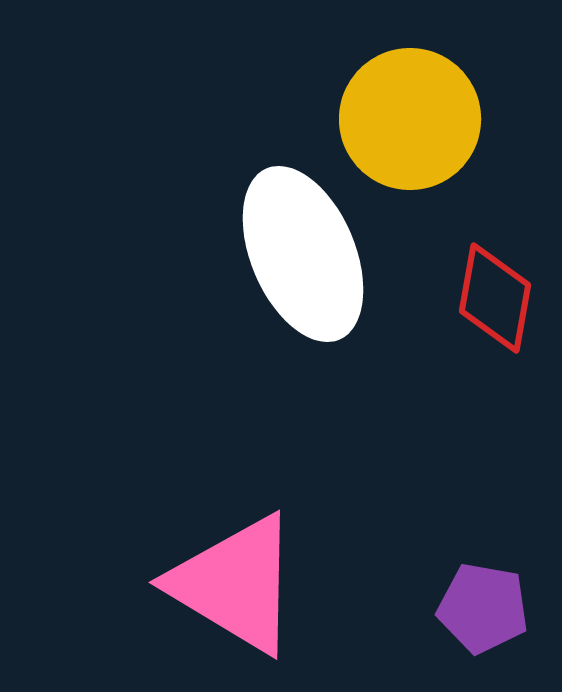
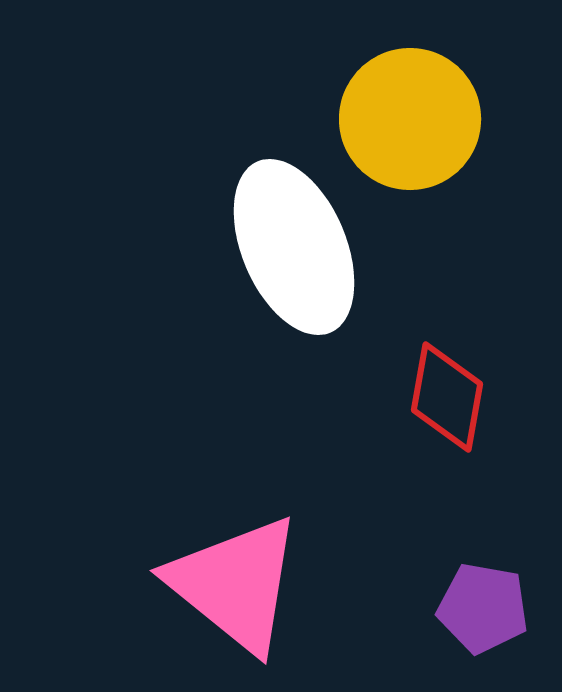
white ellipse: moved 9 px left, 7 px up
red diamond: moved 48 px left, 99 px down
pink triangle: rotated 8 degrees clockwise
